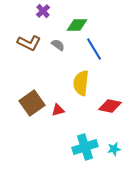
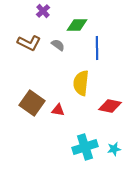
blue line: moved 3 px right, 1 px up; rotated 30 degrees clockwise
brown square: rotated 20 degrees counterclockwise
red triangle: rotated 24 degrees clockwise
